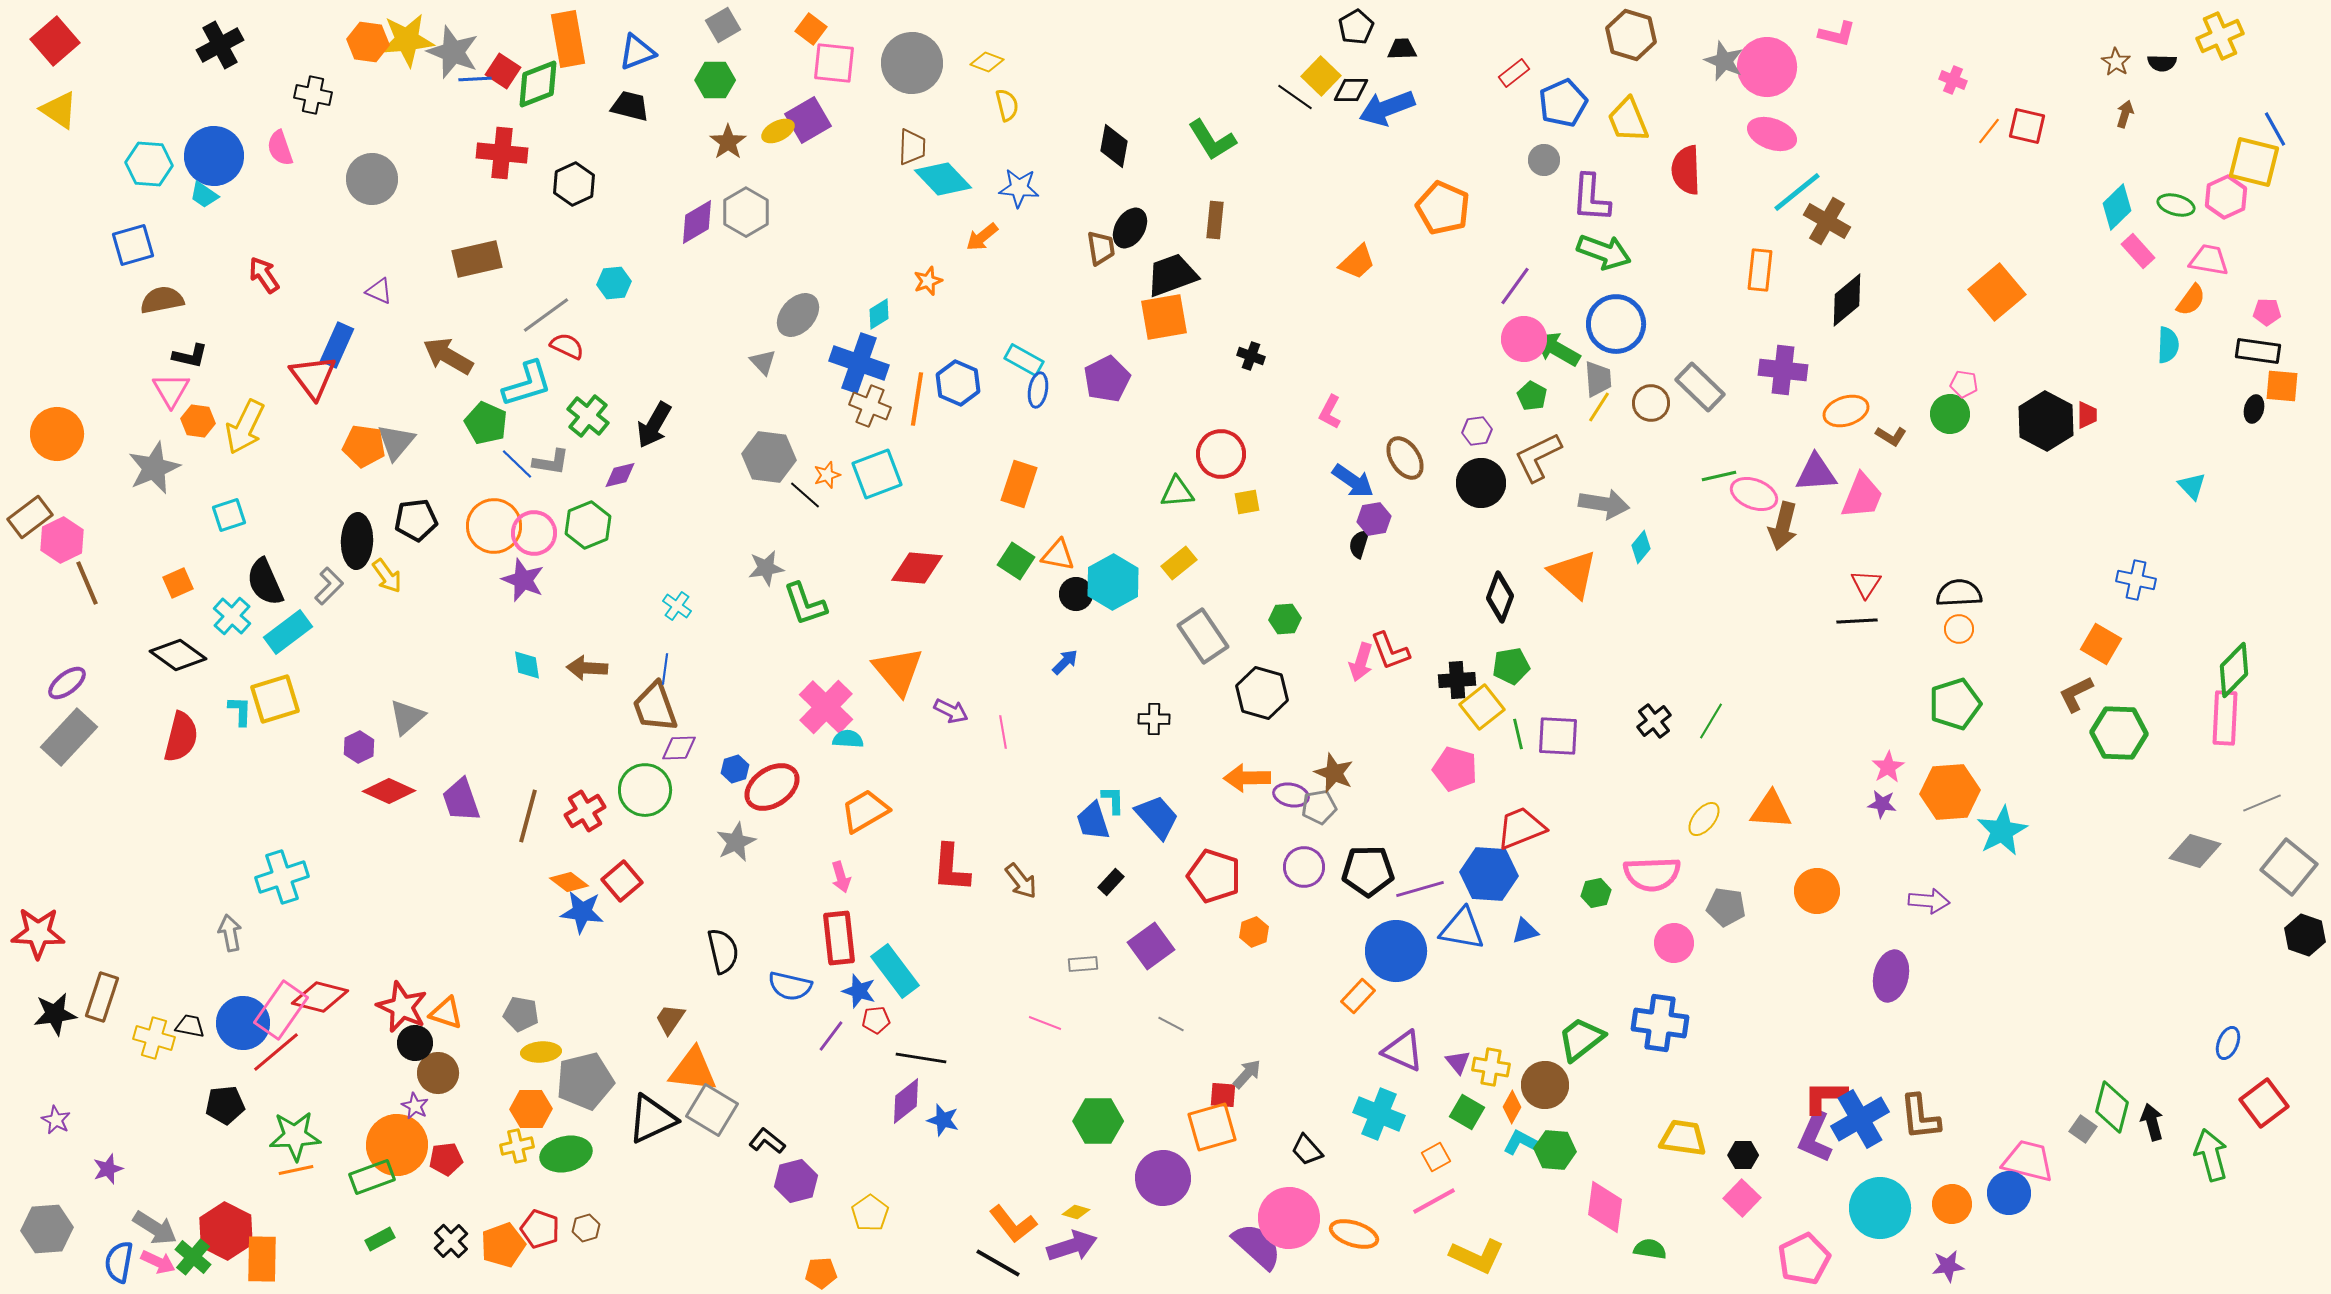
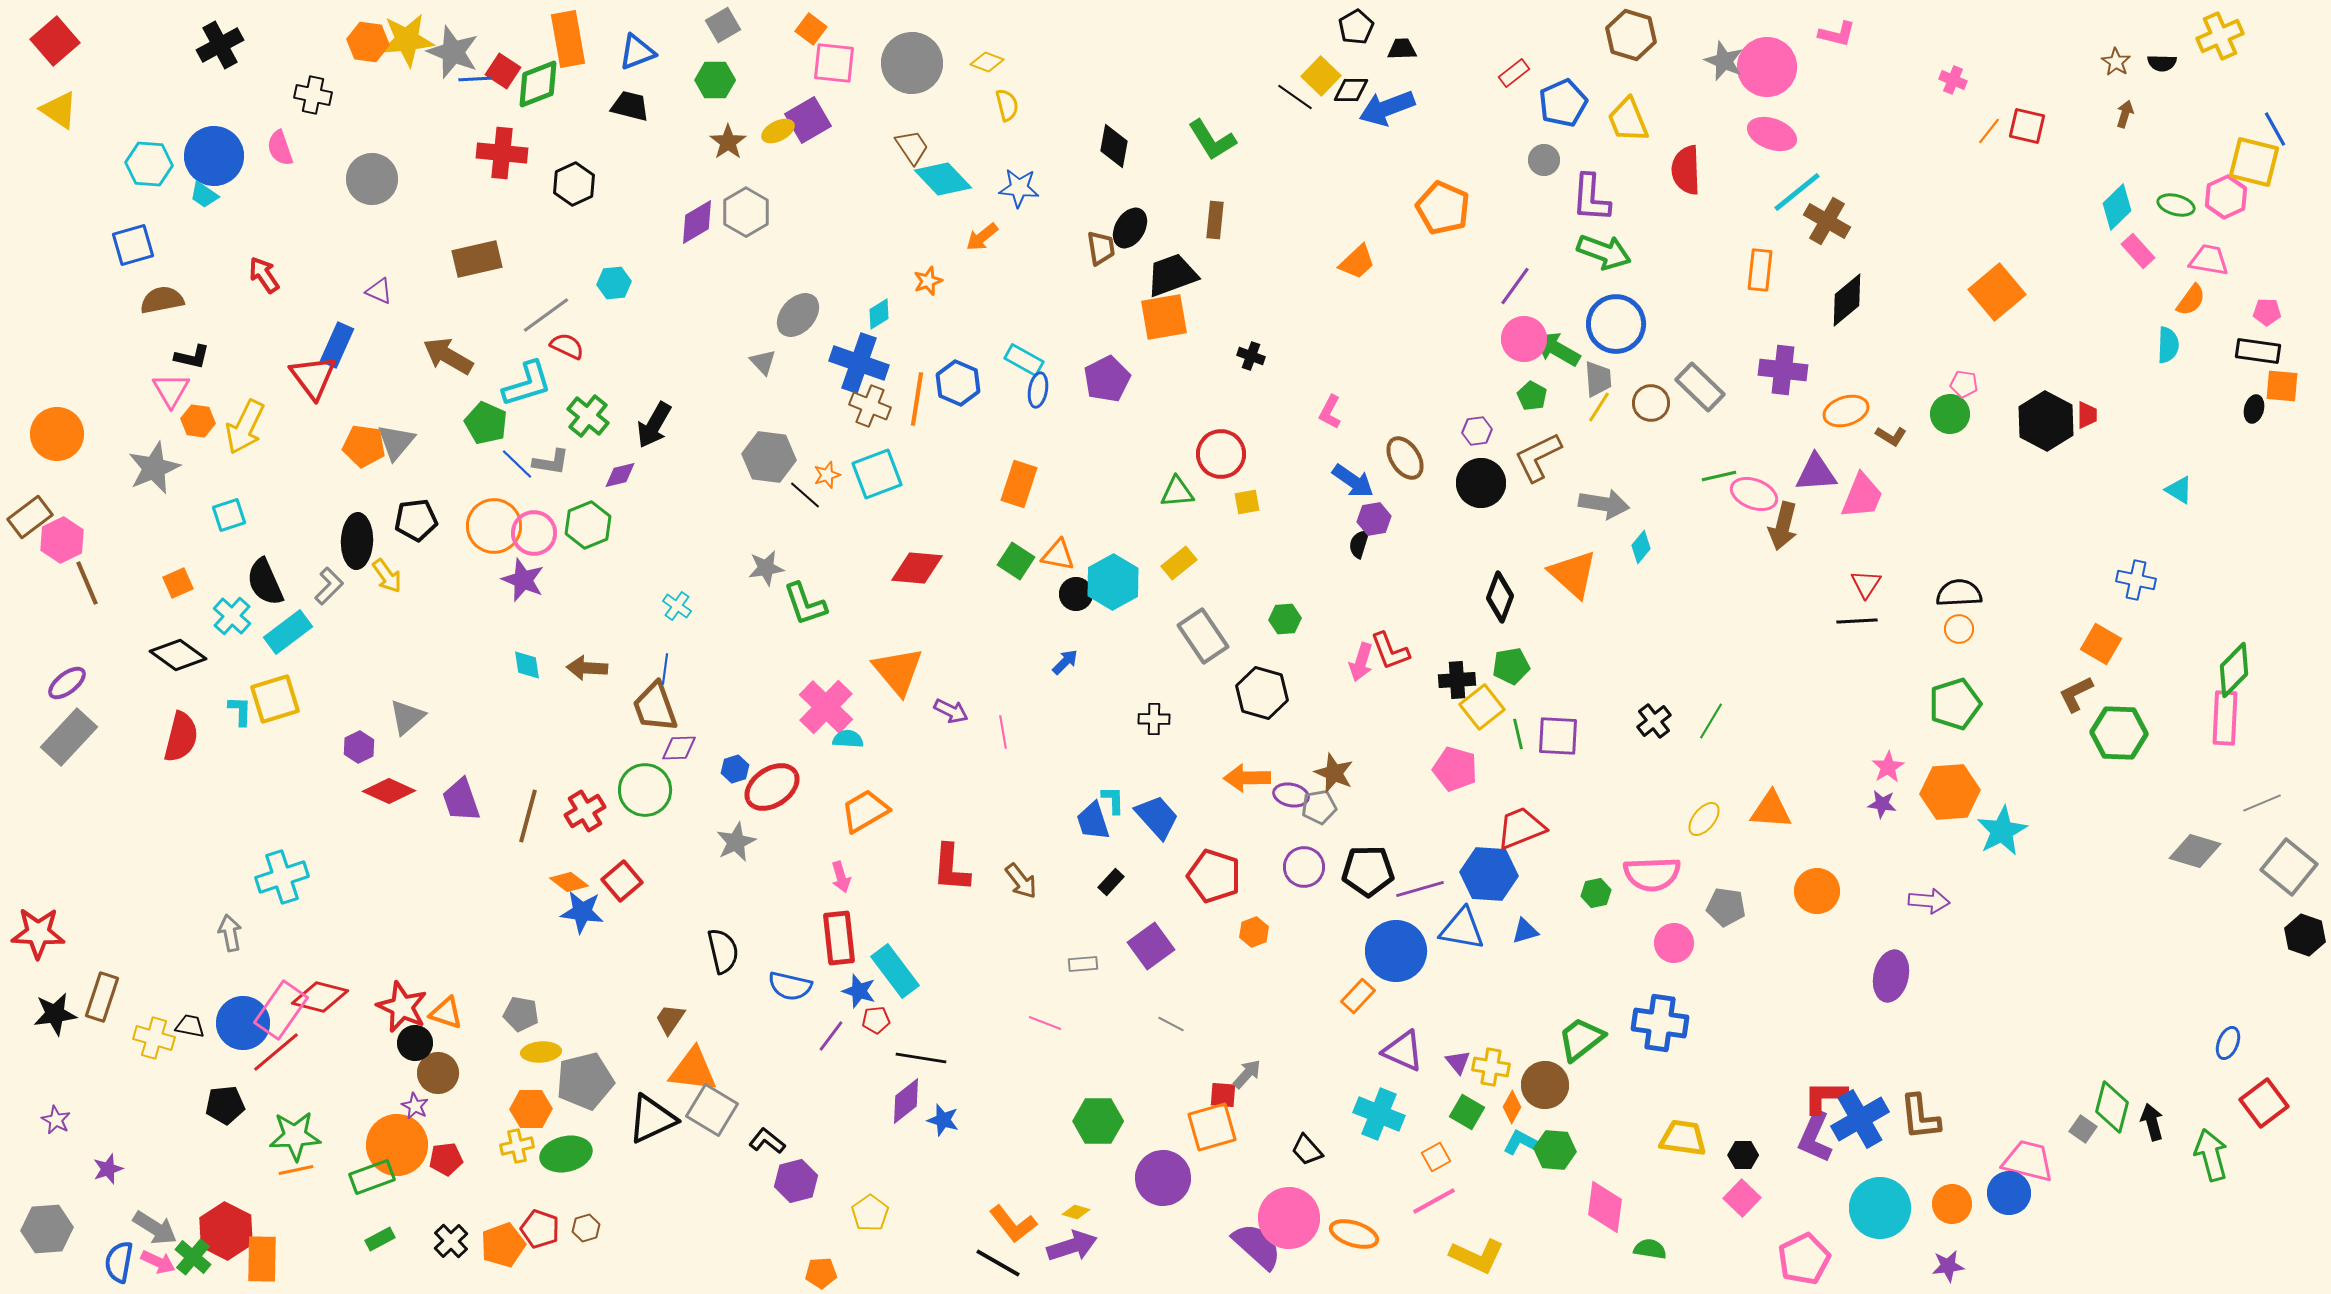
brown trapezoid at (912, 147): rotated 36 degrees counterclockwise
black L-shape at (190, 356): moved 2 px right, 1 px down
cyan triangle at (2192, 486): moved 13 px left, 4 px down; rotated 16 degrees counterclockwise
